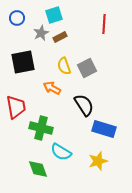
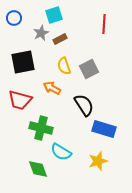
blue circle: moved 3 px left
brown rectangle: moved 2 px down
gray square: moved 2 px right, 1 px down
red trapezoid: moved 4 px right, 7 px up; rotated 115 degrees clockwise
